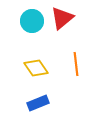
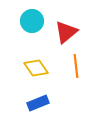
red triangle: moved 4 px right, 14 px down
orange line: moved 2 px down
